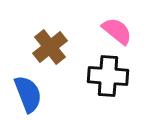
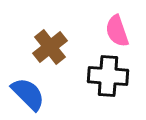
pink semicircle: rotated 148 degrees counterclockwise
blue semicircle: rotated 24 degrees counterclockwise
